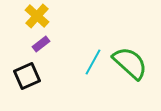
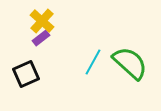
yellow cross: moved 5 px right, 5 px down
purple rectangle: moved 6 px up
black square: moved 1 px left, 2 px up
